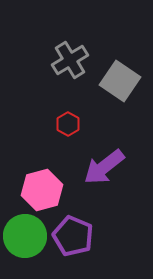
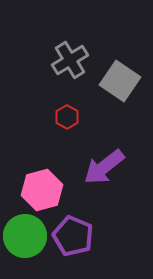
red hexagon: moved 1 px left, 7 px up
